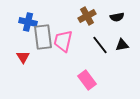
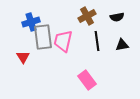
blue cross: moved 3 px right; rotated 30 degrees counterclockwise
black line: moved 3 px left, 4 px up; rotated 30 degrees clockwise
